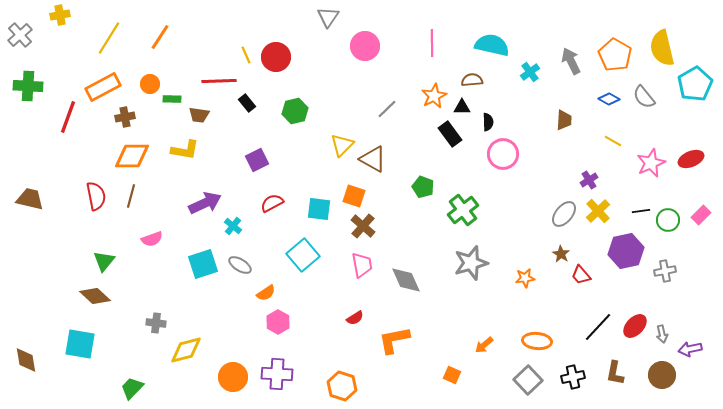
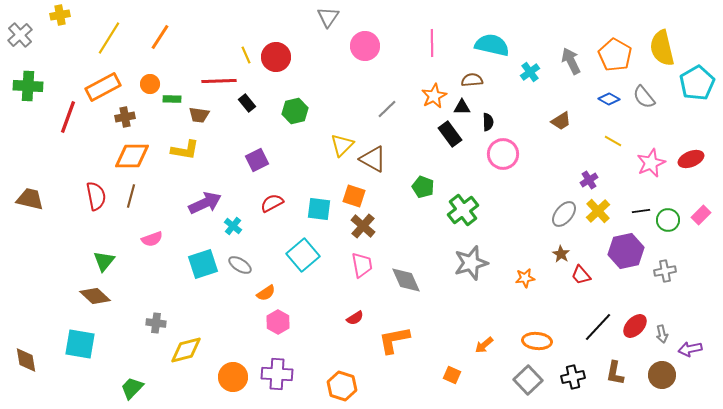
cyan pentagon at (695, 84): moved 2 px right, 1 px up
brown trapezoid at (564, 120): moved 3 px left, 1 px down; rotated 55 degrees clockwise
